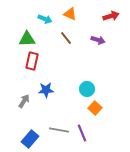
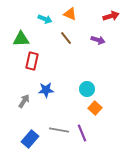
green triangle: moved 6 px left
